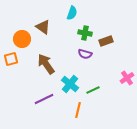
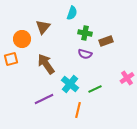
brown triangle: rotated 35 degrees clockwise
green line: moved 2 px right, 1 px up
